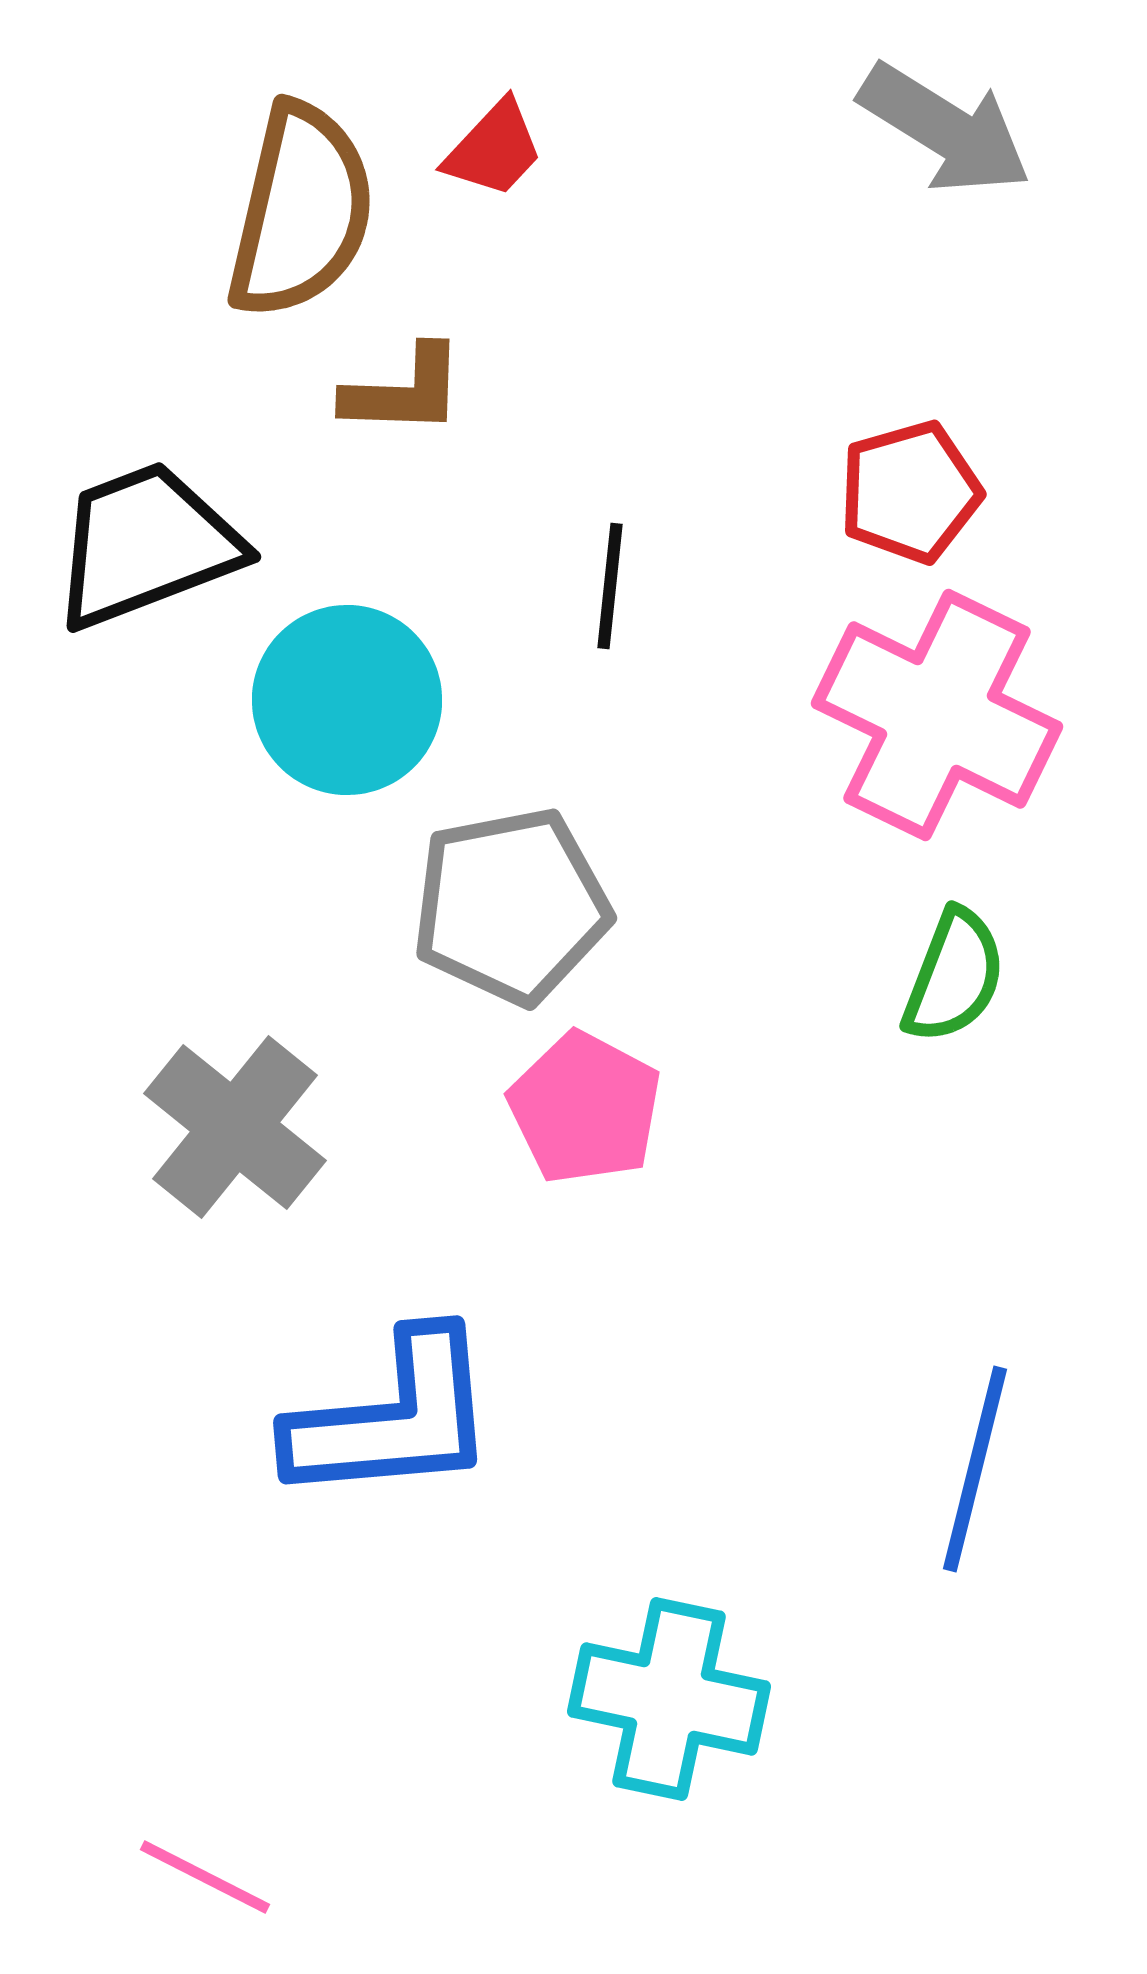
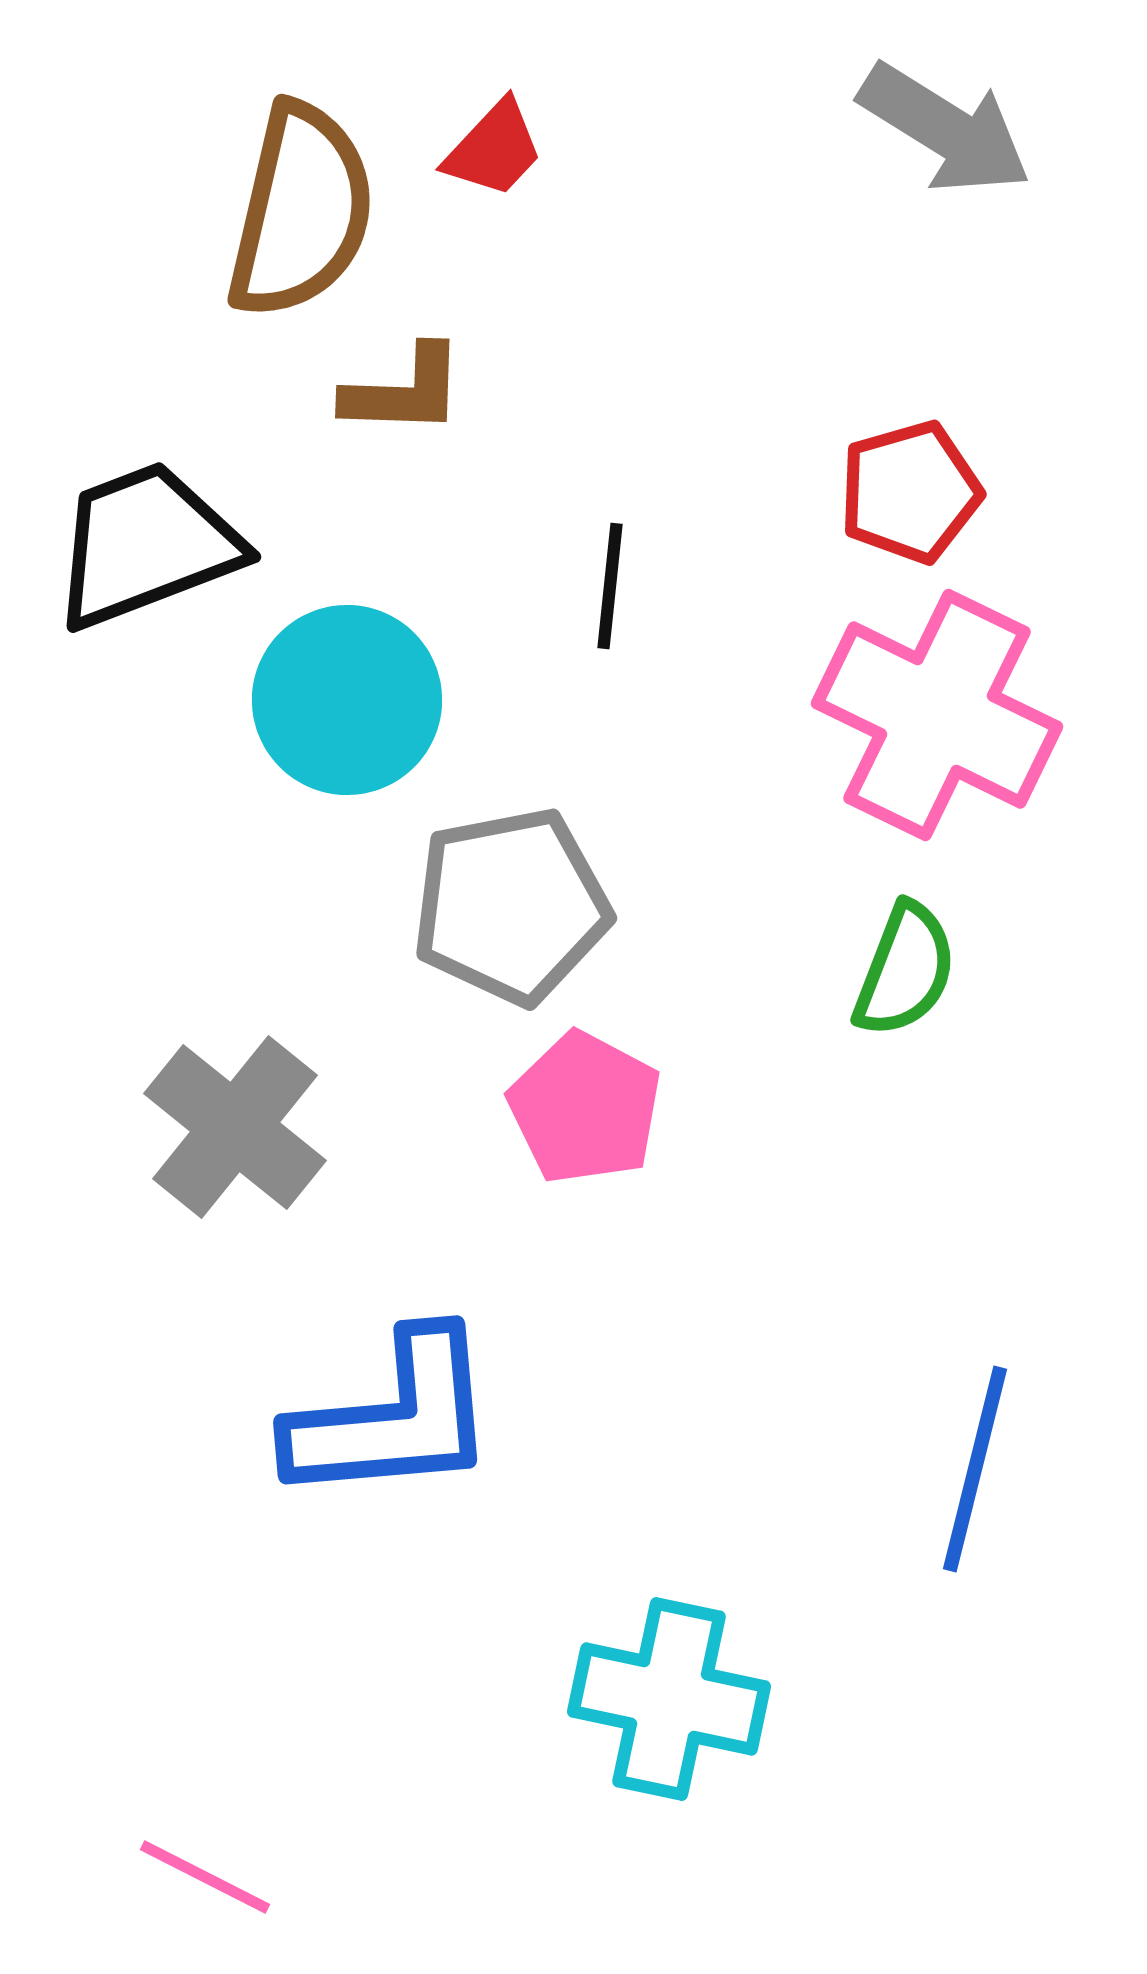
green semicircle: moved 49 px left, 6 px up
